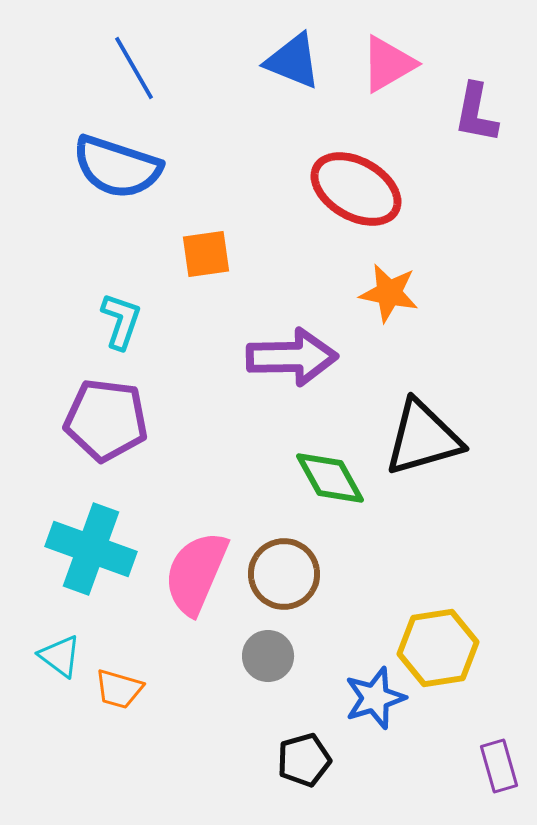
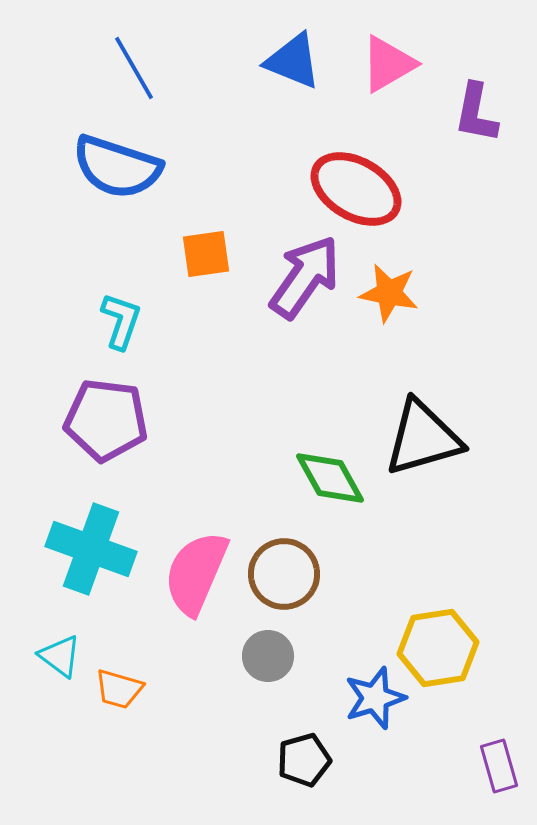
purple arrow: moved 13 px right, 80 px up; rotated 54 degrees counterclockwise
